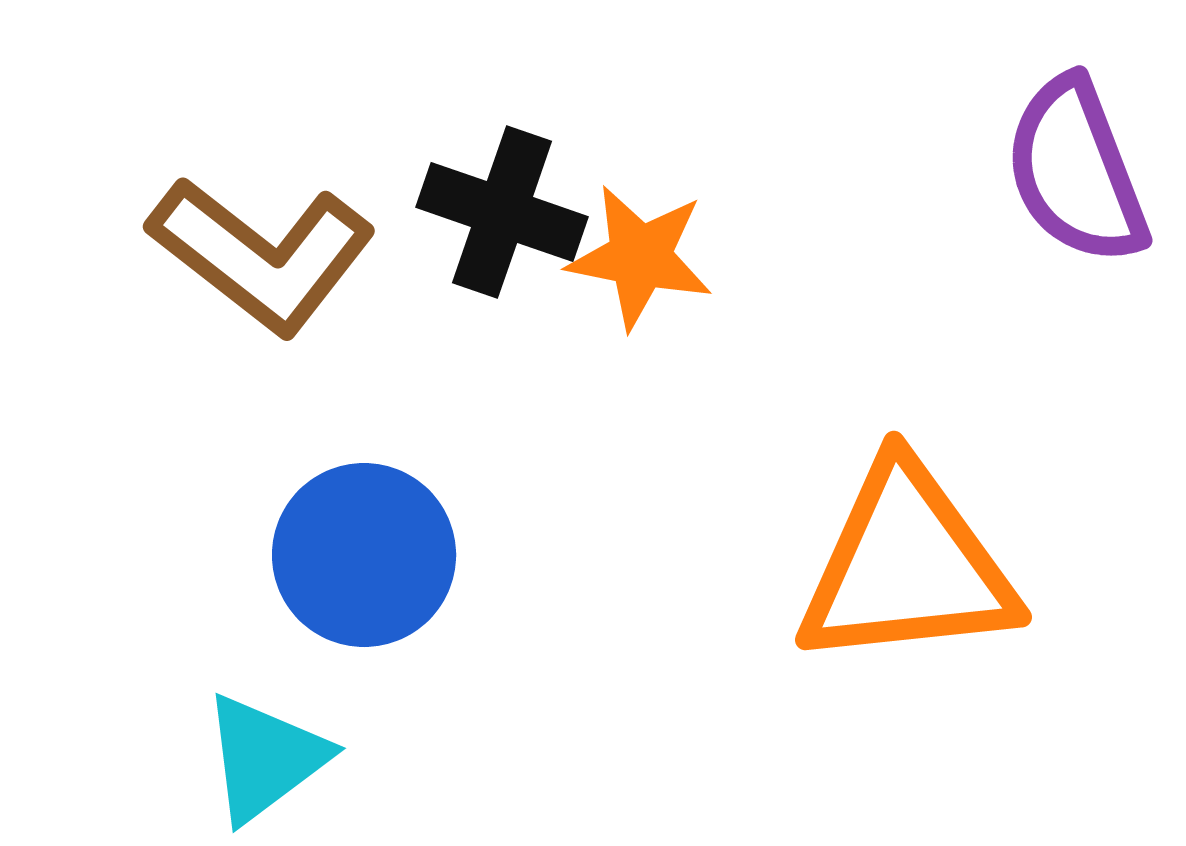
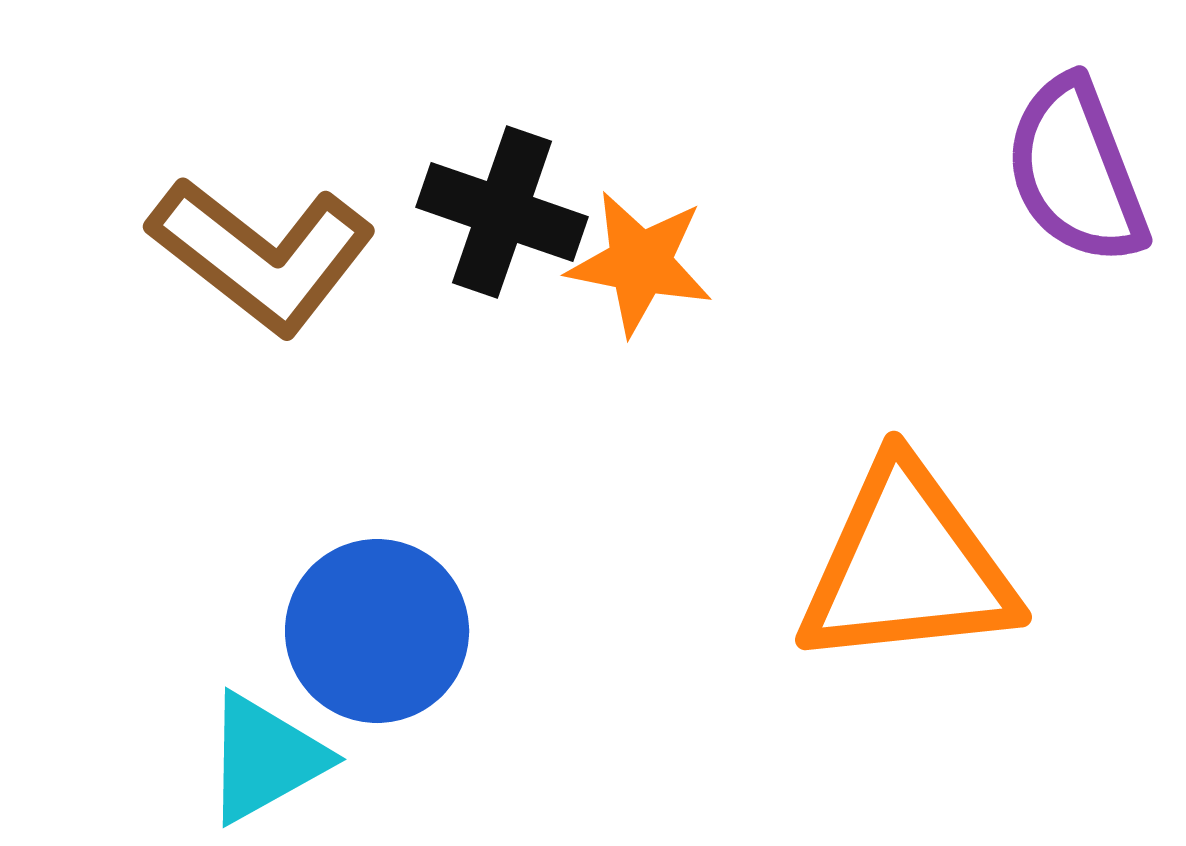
orange star: moved 6 px down
blue circle: moved 13 px right, 76 px down
cyan triangle: rotated 8 degrees clockwise
